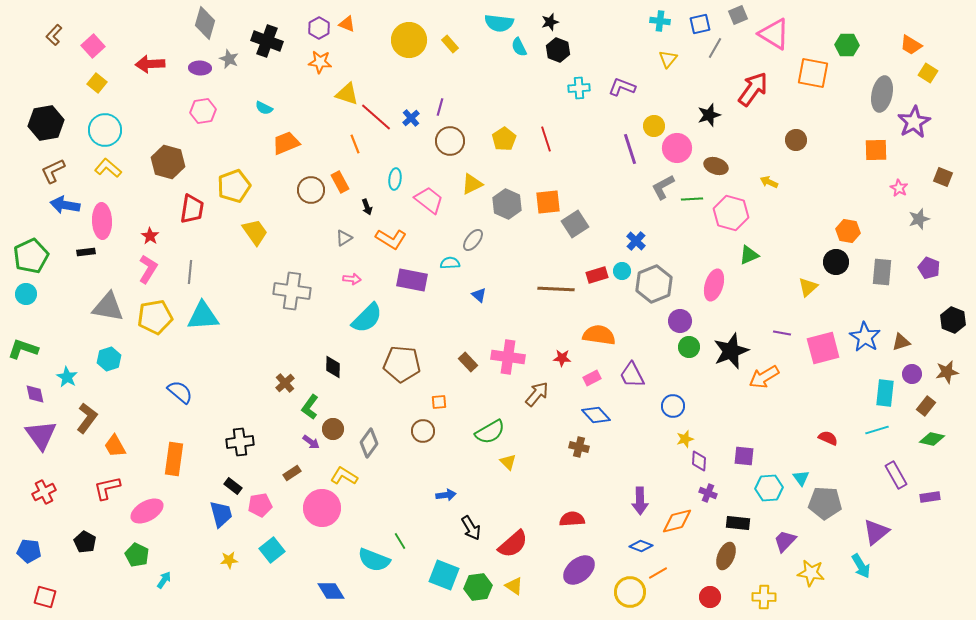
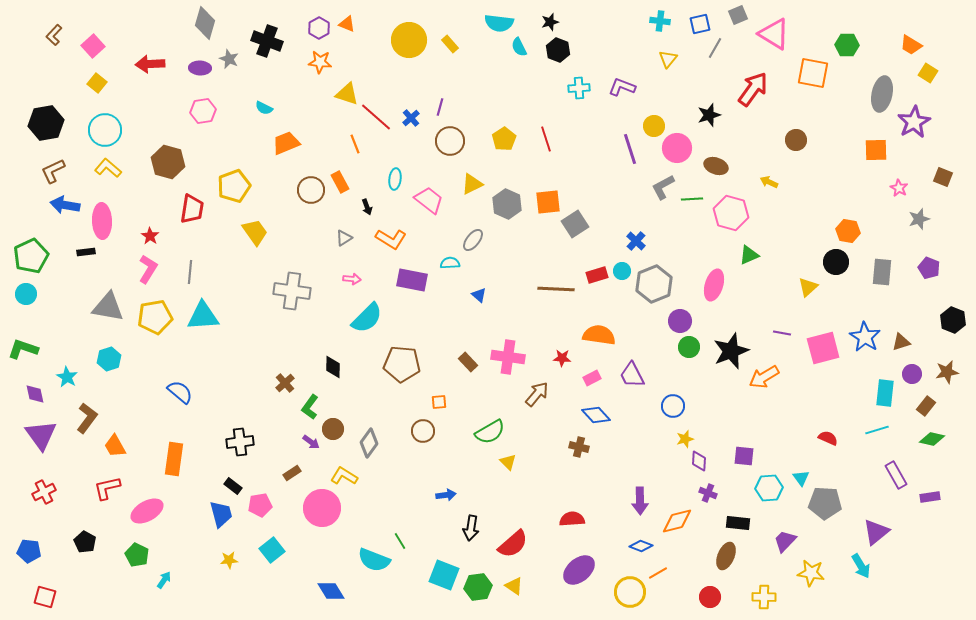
black arrow at (471, 528): rotated 40 degrees clockwise
